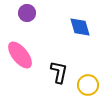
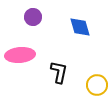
purple circle: moved 6 px right, 4 px down
pink ellipse: rotated 56 degrees counterclockwise
yellow circle: moved 9 px right
